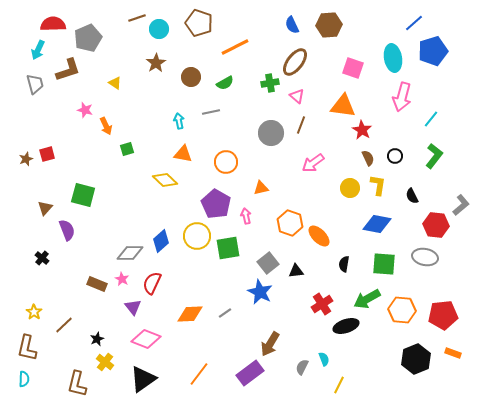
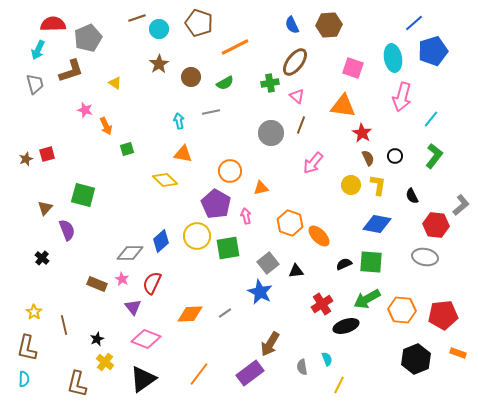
brown star at (156, 63): moved 3 px right, 1 px down
brown L-shape at (68, 70): moved 3 px right, 1 px down
red star at (362, 130): moved 3 px down
orange circle at (226, 162): moved 4 px right, 9 px down
pink arrow at (313, 163): rotated 15 degrees counterclockwise
yellow circle at (350, 188): moved 1 px right, 3 px up
black semicircle at (344, 264): rotated 56 degrees clockwise
green square at (384, 264): moved 13 px left, 2 px up
brown line at (64, 325): rotated 60 degrees counterclockwise
orange rectangle at (453, 353): moved 5 px right
cyan semicircle at (324, 359): moved 3 px right
gray semicircle at (302, 367): rotated 35 degrees counterclockwise
